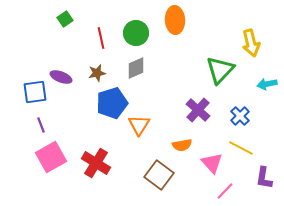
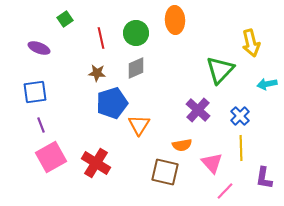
brown star: rotated 18 degrees clockwise
purple ellipse: moved 22 px left, 29 px up
yellow line: rotated 60 degrees clockwise
brown square: moved 6 px right, 3 px up; rotated 24 degrees counterclockwise
